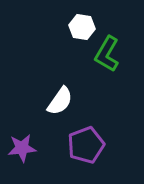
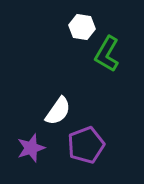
white semicircle: moved 2 px left, 10 px down
purple star: moved 9 px right; rotated 12 degrees counterclockwise
